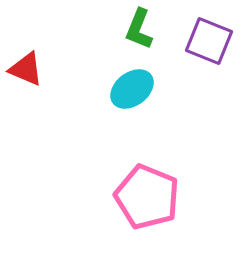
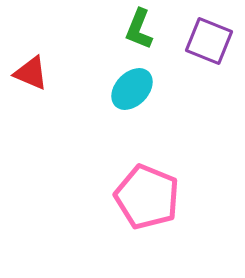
red triangle: moved 5 px right, 4 px down
cyan ellipse: rotated 9 degrees counterclockwise
